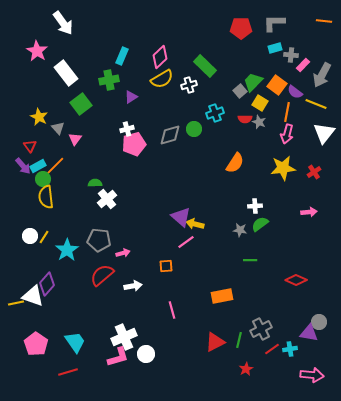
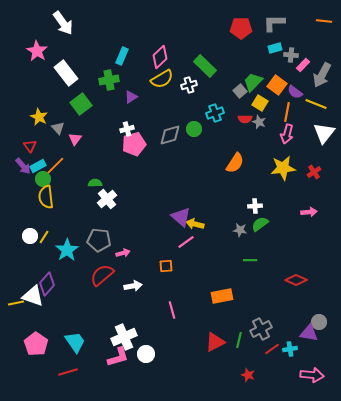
red star at (246, 369): moved 2 px right, 6 px down; rotated 24 degrees counterclockwise
